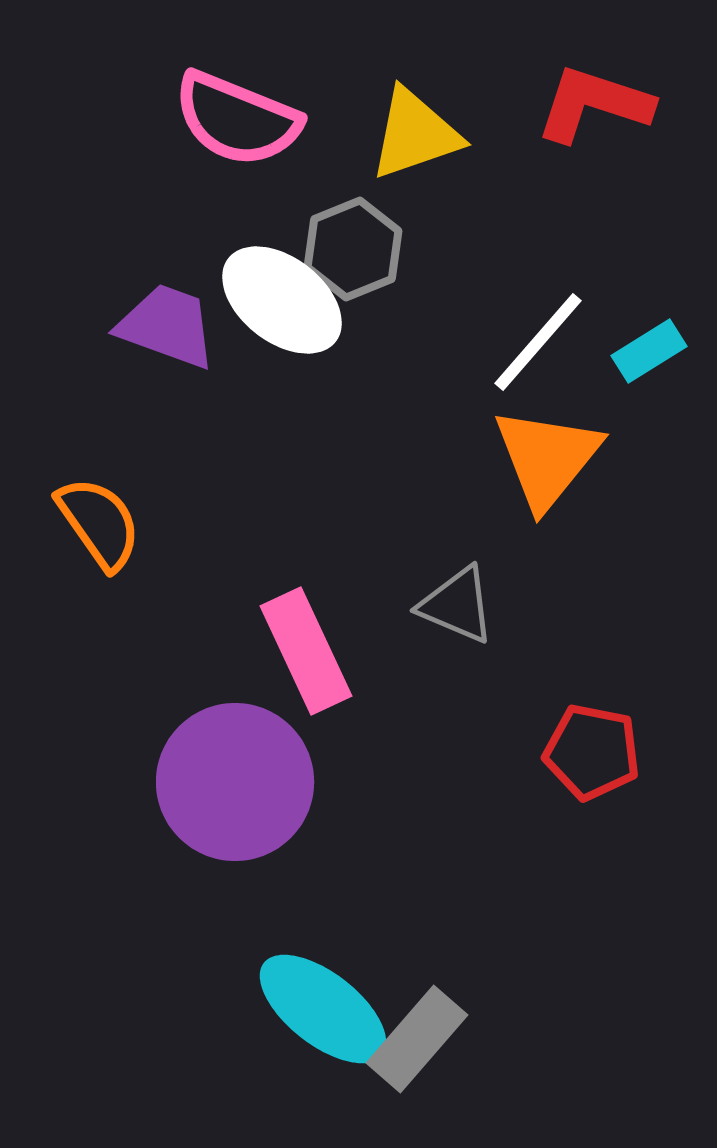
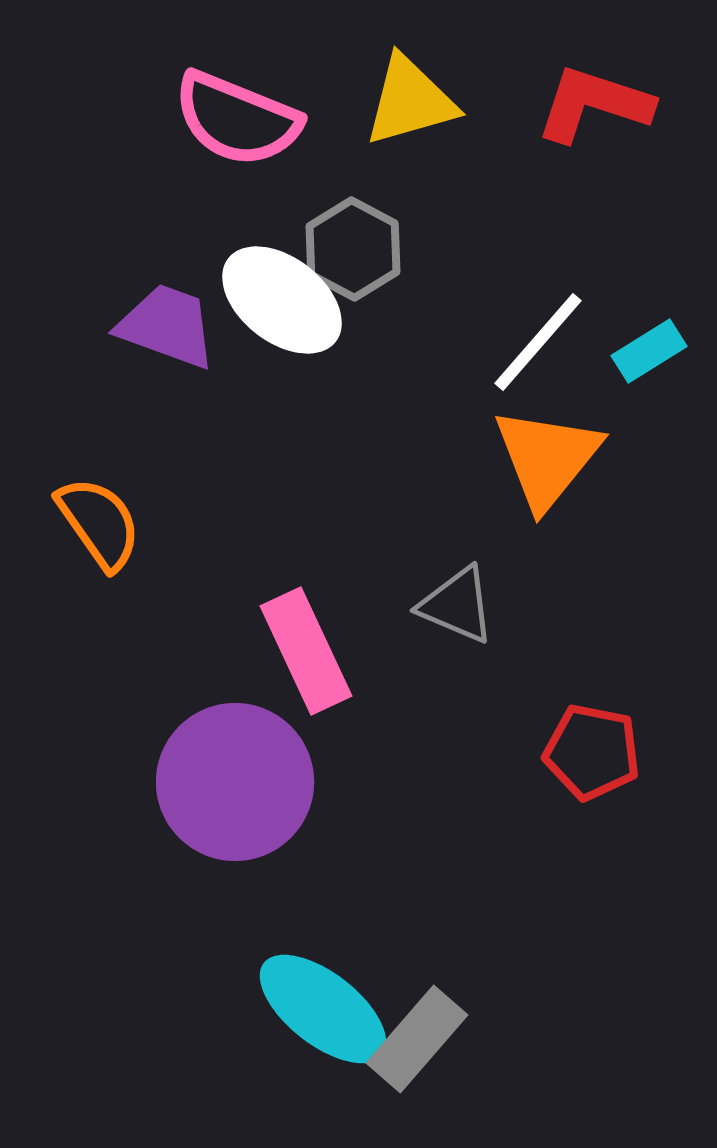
yellow triangle: moved 5 px left, 33 px up; rotated 3 degrees clockwise
gray hexagon: rotated 10 degrees counterclockwise
